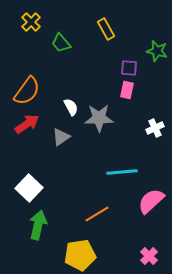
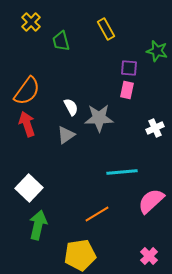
green trapezoid: moved 2 px up; rotated 25 degrees clockwise
red arrow: rotated 75 degrees counterclockwise
gray triangle: moved 5 px right, 2 px up
